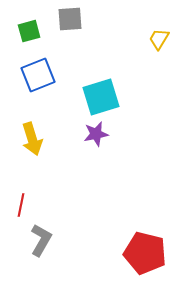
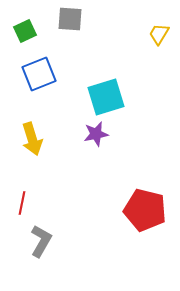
gray square: rotated 8 degrees clockwise
green square: moved 4 px left; rotated 10 degrees counterclockwise
yellow trapezoid: moved 5 px up
blue square: moved 1 px right, 1 px up
cyan square: moved 5 px right
red line: moved 1 px right, 2 px up
gray L-shape: moved 1 px down
red pentagon: moved 43 px up
